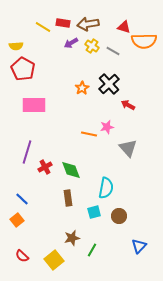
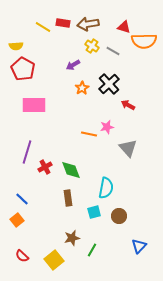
purple arrow: moved 2 px right, 22 px down
